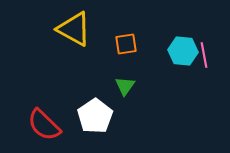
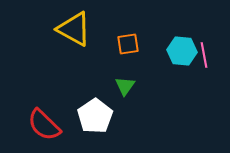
orange square: moved 2 px right
cyan hexagon: moved 1 px left
